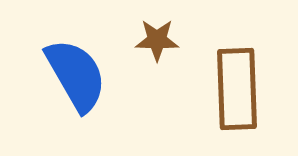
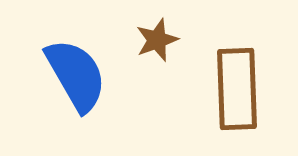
brown star: rotated 21 degrees counterclockwise
